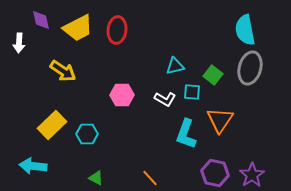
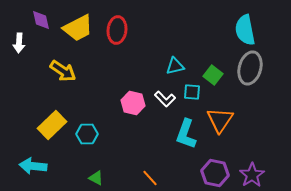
pink hexagon: moved 11 px right, 8 px down; rotated 15 degrees clockwise
white L-shape: rotated 15 degrees clockwise
